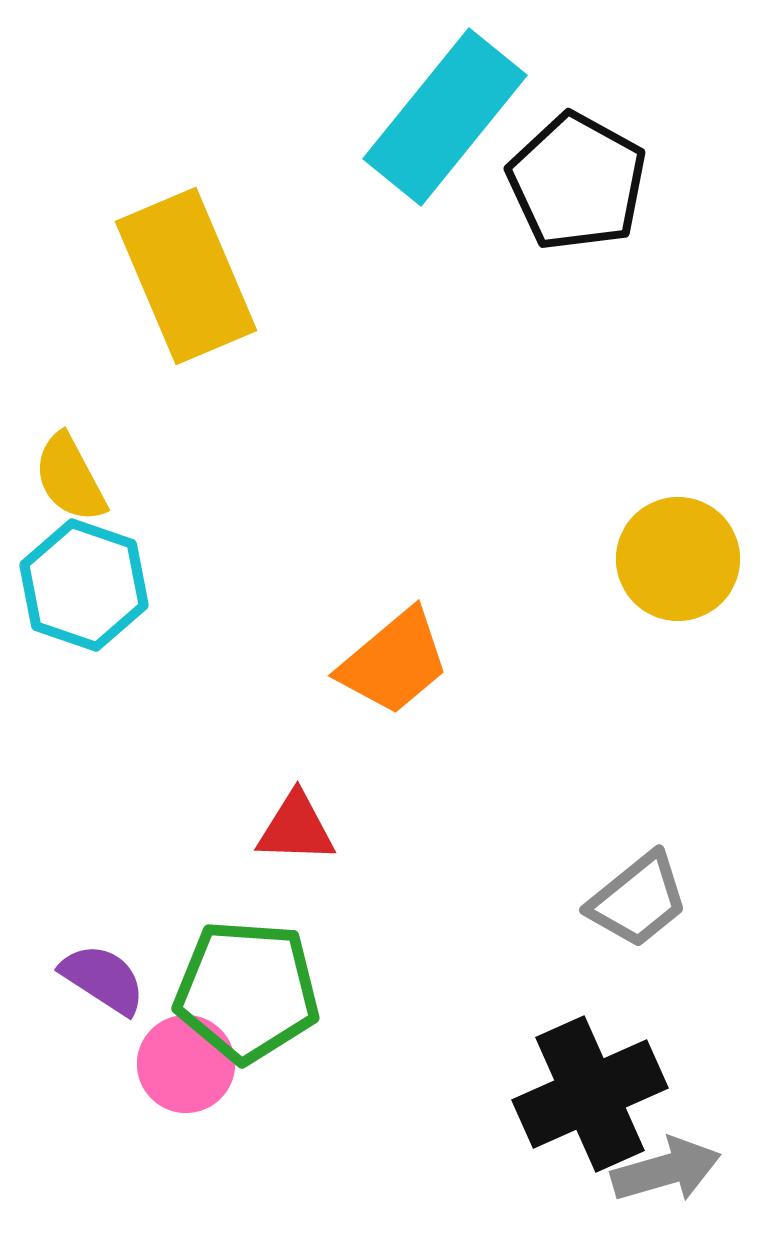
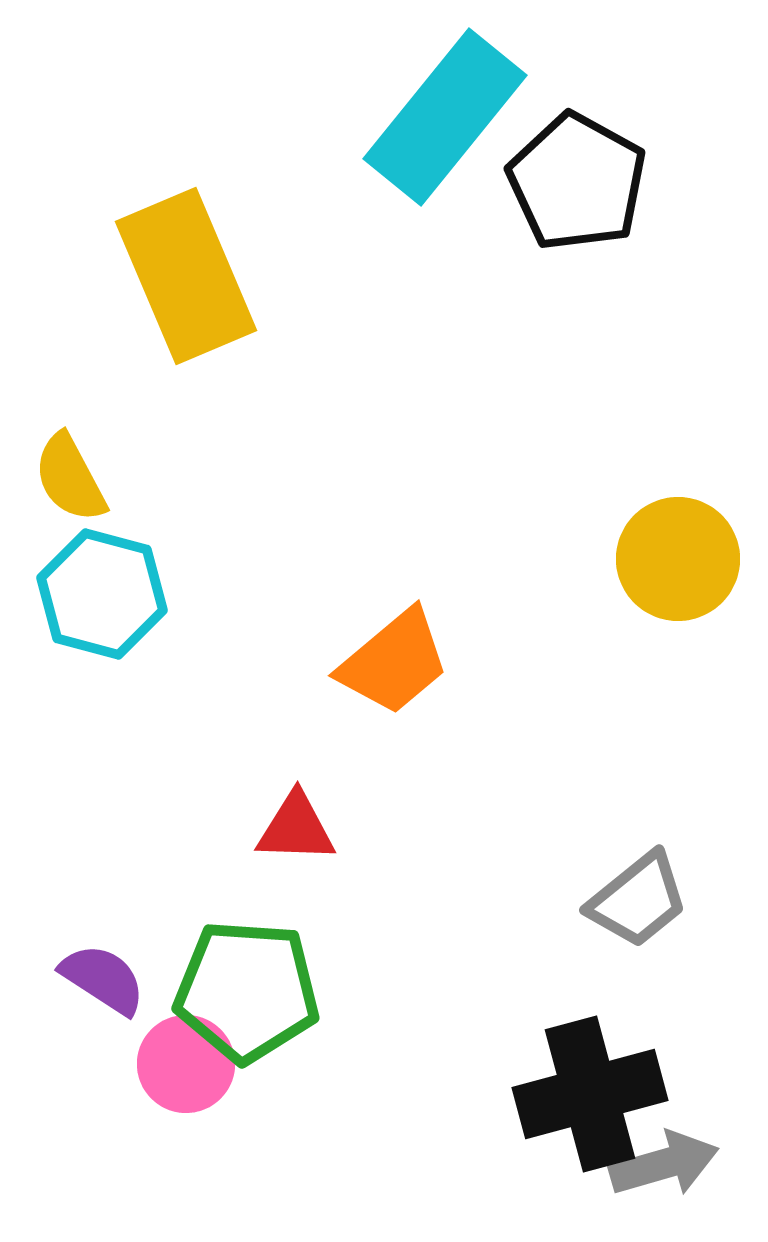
cyan hexagon: moved 18 px right, 9 px down; rotated 4 degrees counterclockwise
black cross: rotated 9 degrees clockwise
gray arrow: moved 2 px left, 6 px up
